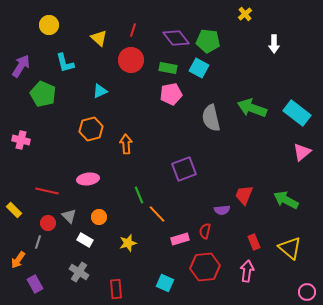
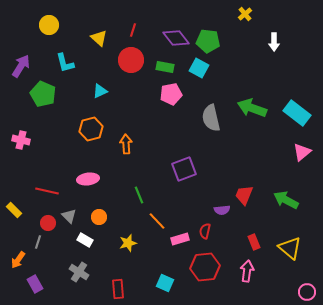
white arrow at (274, 44): moved 2 px up
green rectangle at (168, 68): moved 3 px left, 1 px up
orange line at (157, 214): moved 7 px down
red rectangle at (116, 289): moved 2 px right
